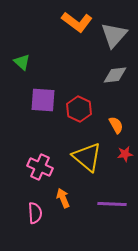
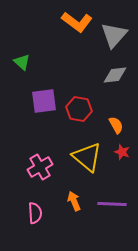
purple square: moved 1 px right, 1 px down; rotated 12 degrees counterclockwise
red hexagon: rotated 15 degrees counterclockwise
red star: moved 3 px left, 2 px up; rotated 28 degrees clockwise
pink cross: rotated 35 degrees clockwise
orange arrow: moved 11 px right, 3 px down
